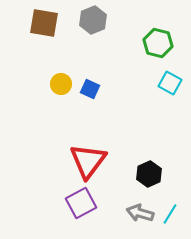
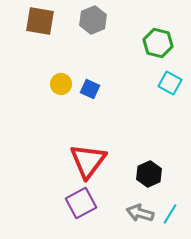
brown square: moved 4 px left, 2 px up
